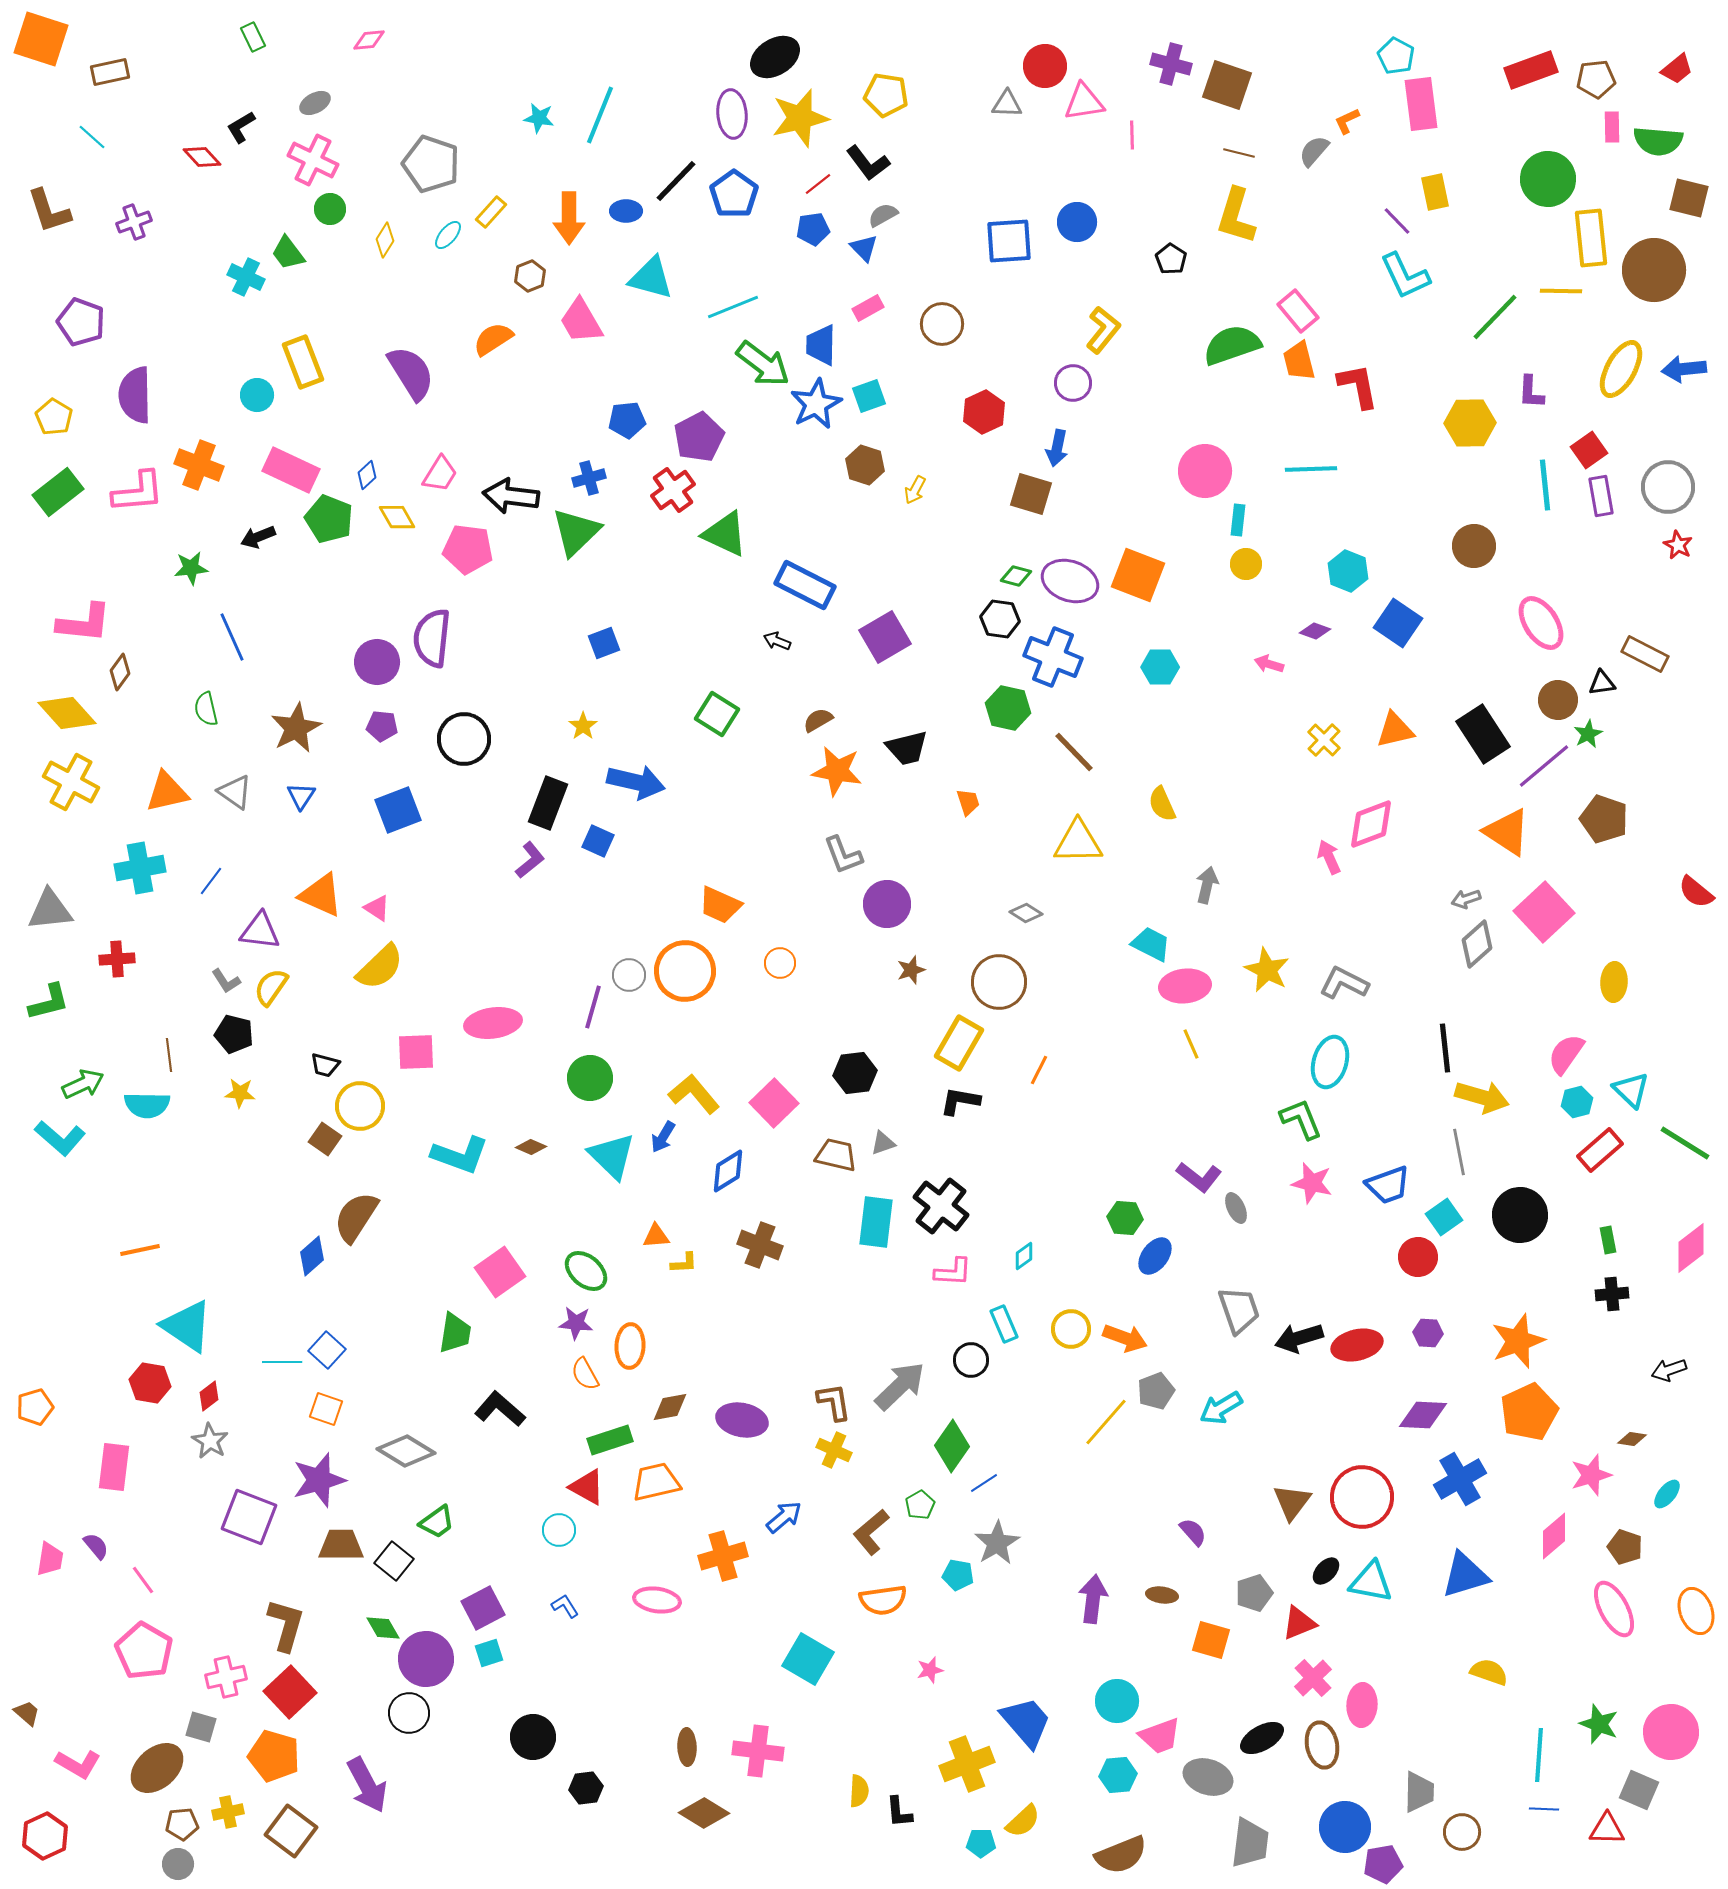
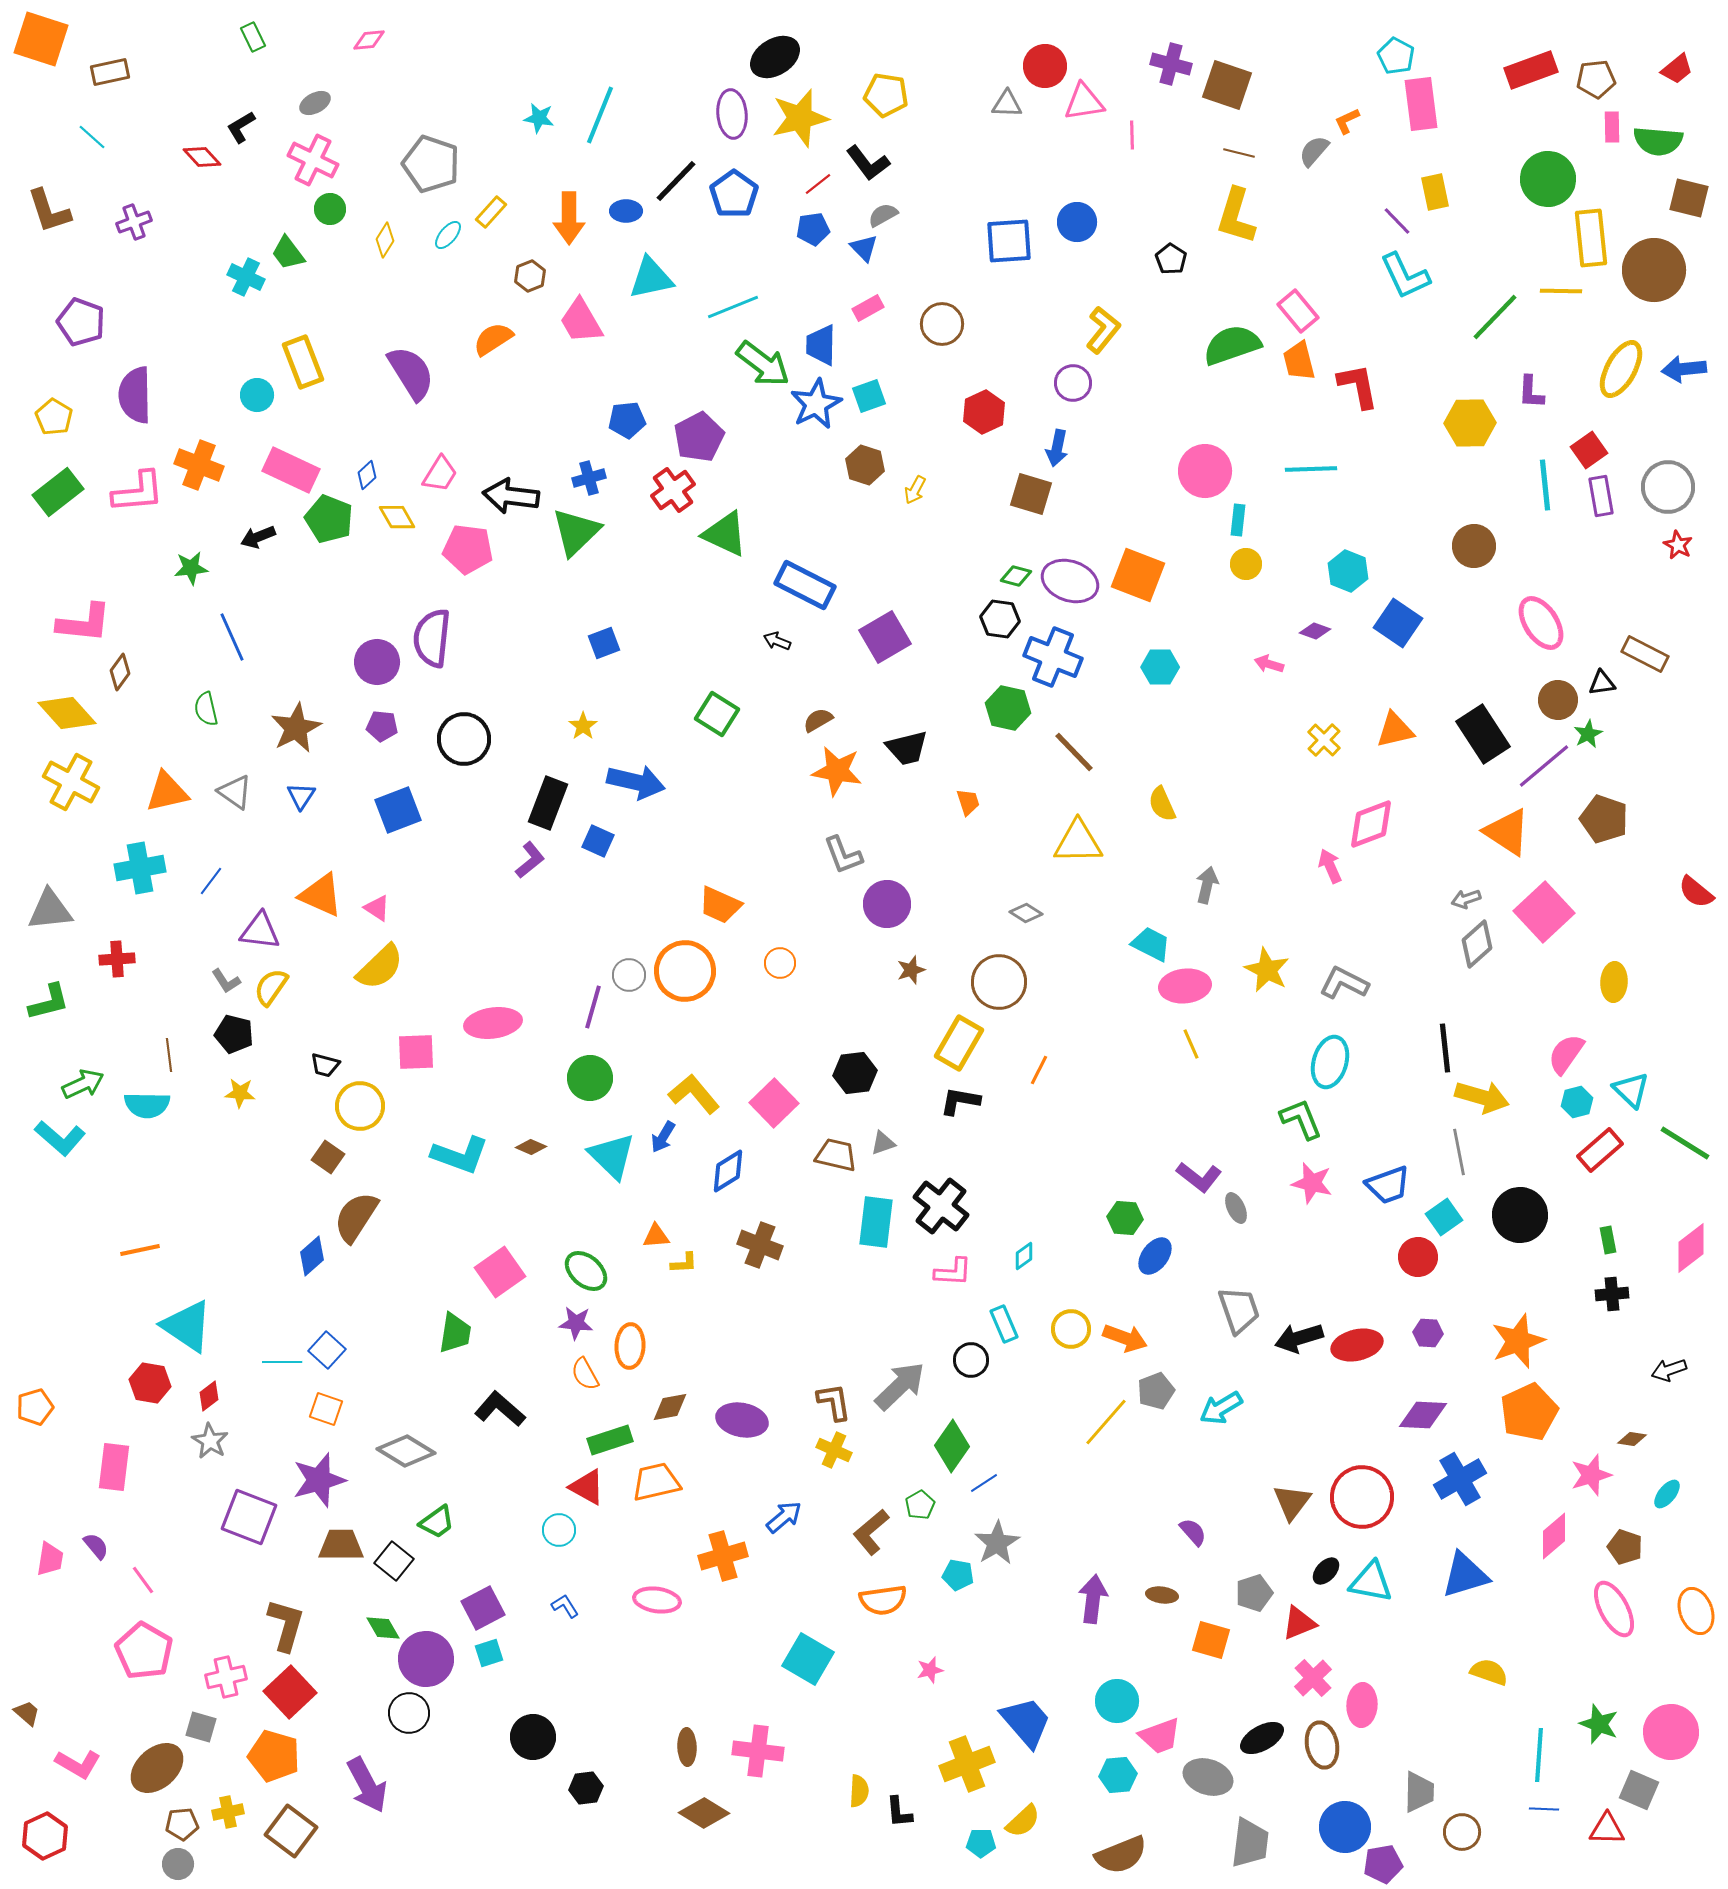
cyan triangle at (651, 278): rotated 27 degrees counterclockwise
pink arrow at (1329, 857): moved 1 px right, 9 px down
brown square at (325, 1139): moved 3 px right, 18 px down
